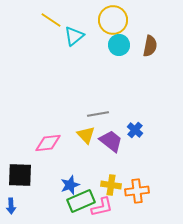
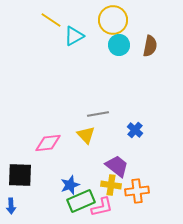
cyan triangle: rotated 10 degrees clockwise
purple trapezoid: moved 6 px right, 25 px down
